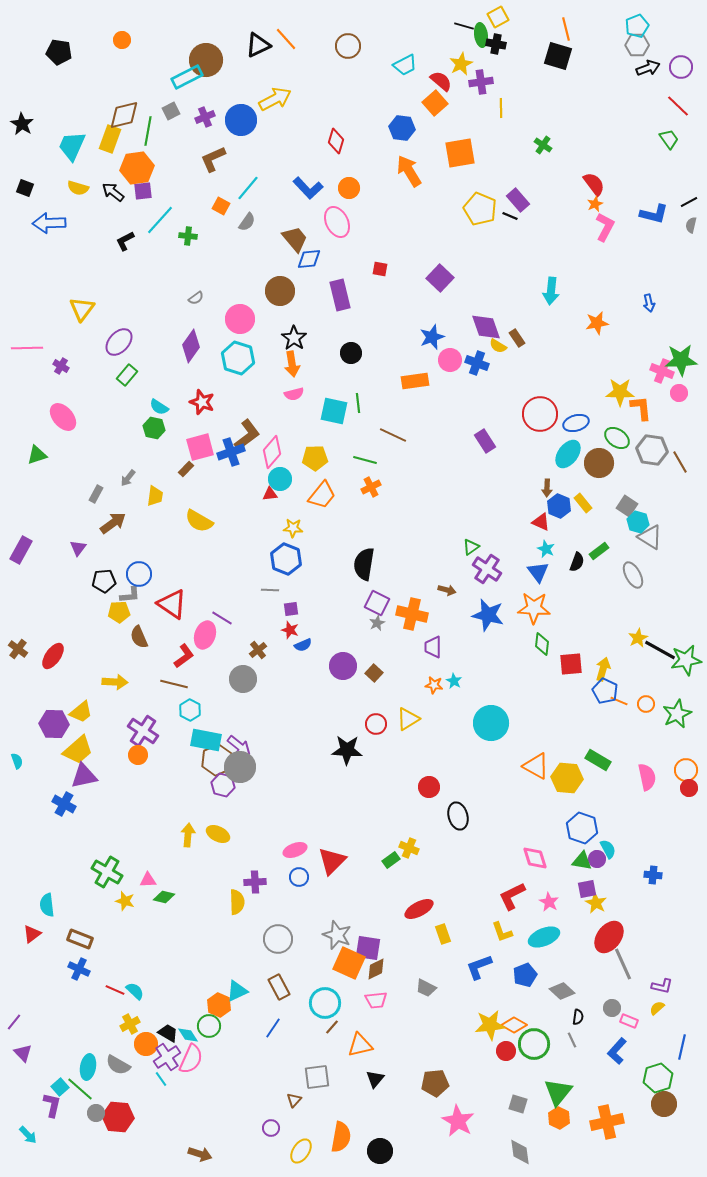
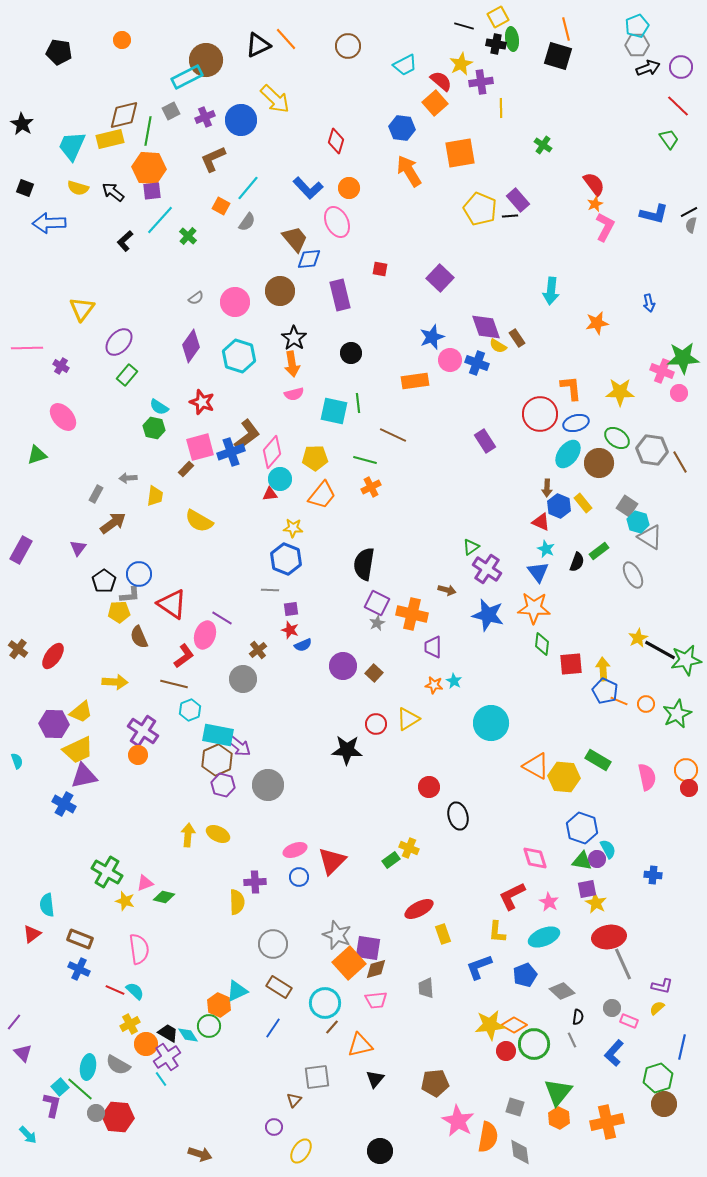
green ellipse at (481, 35): moved 31 px right, 4 px down
yellow arrow at (275, 99): rotated 72 degrees clockwise
yellow rectangle at (110, 139): rotated 56 degrees clockwise
orange hexagon at (137, 168): moved 12 px right; rotated 12 degrees clockwise
purple square at (143, 191): moved 9 px right
black line at (689, 202): moved 10 px down
black line at (510, 216): rotated 28 degrees counterclockwise
green cross at (188, 236): rotated 36 degrees clockwise
black L-shape at (125, 241): rotated 15 degrees counterclockwise
pink circle at (240, 319): moved 5 px left, 17 px up
cyan hexagon at (238, 358): moved 1 px right, 2 px up
green star at (681, 360): moved 2 px right, 2 px up
orange L-shape at (641, 408): moved 70 px left, 20 px up
gray arrow at (128, 478): rotated 48 degrees clockwise
black pentagon at (104, 581): rotated 30 degrees counterclockwise
yellow arrow at (603, 669): rotated 20 degrees counterclockwise
cyan hexagon at (190, 710): rotated 10 degrees clockwise
cyan rectangle at (206, 740): moved 12 px right, 5 px up
yellow trapezoid at (78, 750): rotated 16 degrees clockwise
gray circle at (240, 767): moved 28 px right, 18 px down
yellow hexagon at (567, 778): moved 3 px left, 1 px up
pink triangle at (148, 880): moved 3 px left, 3 px down; rotated 18 degrees counterclockwise
yellow L-shape at (502, 932): moved 5 px left; rotated 25 degrees clockwise
red ellipse at (609, 937): rotated 44 degrees clockwise
gray circle at (278, 939): moved 5 px left, 5 px down
orange square at (349, 963): rotated 24 degrees clockwise
brown diamond at (376, 969): rotated 10 degrees clockwise
brown rectangle at (279, 987): rotated 30 degrees counterclockwise
gray trapezoid at (426, 988): rotated 60 degrees clockwise
blue L-shape at (617, 1051): moved 3 px left, 2 px down
pink semicircle at (191, 1059): moved 52 px left, 110 px up; rotated 32 degrees counterclockwise
gray square at (518, 1104): moved 3 px left, 3 px down
purple circle at (271, 1128): moved 3 px right, 1 px up
orange semicircle at (341, 1137): moved 147 px right
